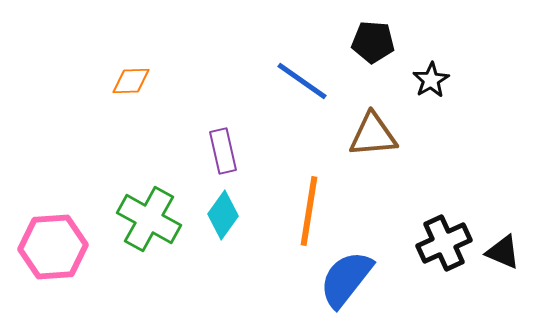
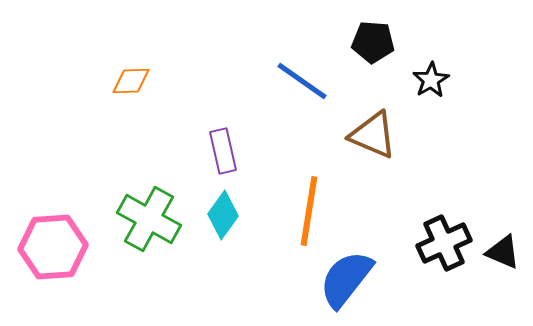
brown triangle: rotated 28 degrees clockwise
